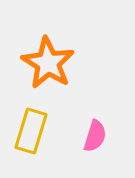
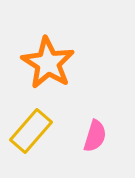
yellow rectangle: rotated 24 degrees clockwise
